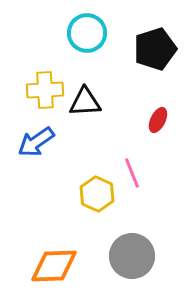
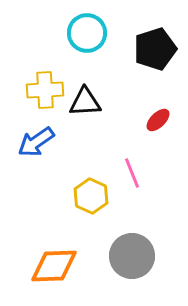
red ellipse: rotated 20 degrees clockwise
yellow hexagon: moved 6 px left, 2 px down
